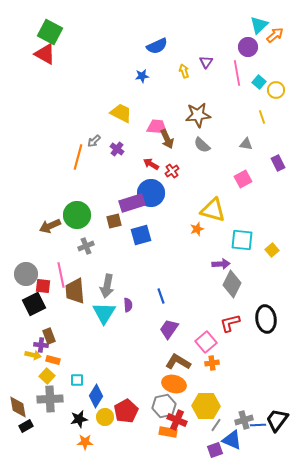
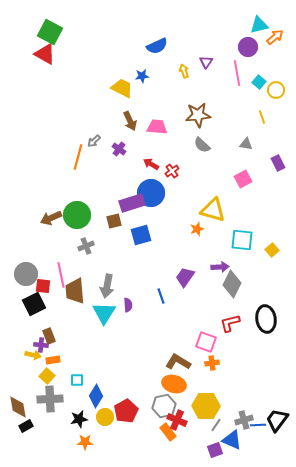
cyan triangle at (259, 25): rotated 30 degrees clockwise
orange arrow at (275, 35): moved 2 px down
yellow trapezoid at (121, 113): moved 1 px right, 25 px up
brown arrow at (167, 139): moved 37 px left, 18 px up
purple cross at (117, 149): moved 2 px right
brown arrow at (50, 226): moved 1 px right, 8 px up
purple arrow at (221, 264): moved 1 px left, 3 px down
purple trapezoid at (169, 329): moved 16 px right, 52 px up
pink square at (206, 342): rotated 30 degrees counterclockwise
orange rectangle at (53, 360): rotated 24 degrees counterclockwise
orange rectangle at (168, 432): rotated 42 degrees clockwise
